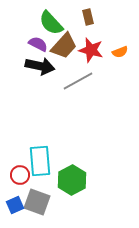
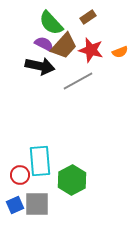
brown rectangle: rotated 70 degrees clockwise
purple semicircle: moved 6 px right
gray square: moved 2 px down; rotated 20 degrees counterclockwise
